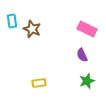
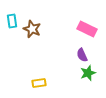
green star: moved 1 px right, 8 px up
